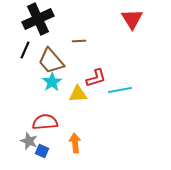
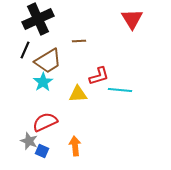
brown trapezoid: moved 3 px left; rotated 80 degrees counterclockwise
red L-shape: moved 3 px right, 2 px up
cyan star: moved 9 px left
cyan line: rotated 15 degrees clockwise
red semicircle: rotated 20 degrees counterclockwise
orange arrow: moved 3 px down
